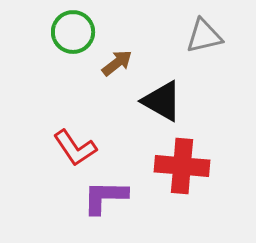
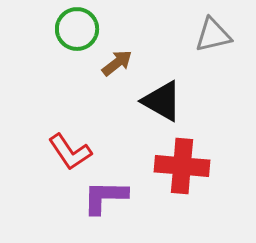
green circle: moved 4 px right, 3 px up
gray triangle: moved 9 px right, 1 px up
red L-shape: moved 5 px left, 4 px down
